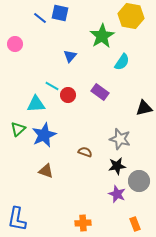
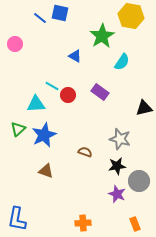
blue triangle: moved 5 px right; rotated 40 degrees counterclockwise
